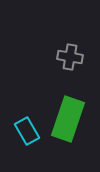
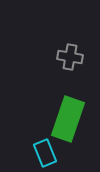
cyan rectangle: moved 18 px right, 22 px down; rotated 8 degrees clockwise
